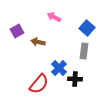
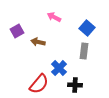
black cross: moved 6 px down
